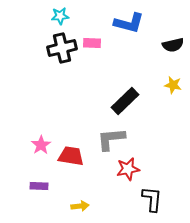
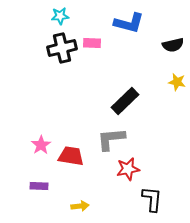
yellow star: moved 4 px right, 3 px up
